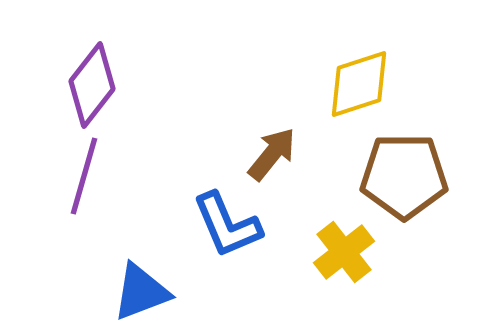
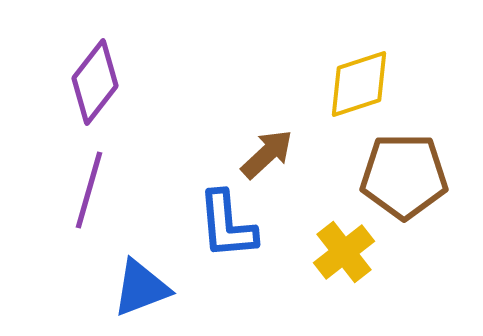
purple diamond: moved 3 px right, 3 px up
brown arrow: moved 5 px left; rotated 8 degrees clockwise
purple line: moved 5 px right, 14 px down
blue L-shape: rotated 18 degrees clockwise
blue triangle: moved 4 px up
